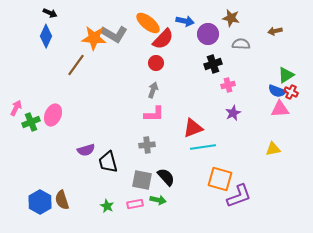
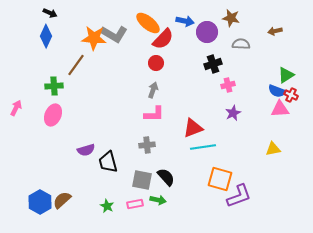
purple circle: moved 1 px left, 2 px up
red cross: moved 3 px down
green cross: moved 23 px right, 36 px up; rotated 18 degrees clockwise
brown semicircle: rotated 66 degrees clockwise
